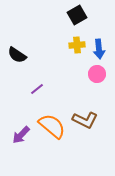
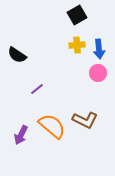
pink circle: moved 1 px right, 1 px up
purple arrow: rotated 18 degrees counterclockwise
